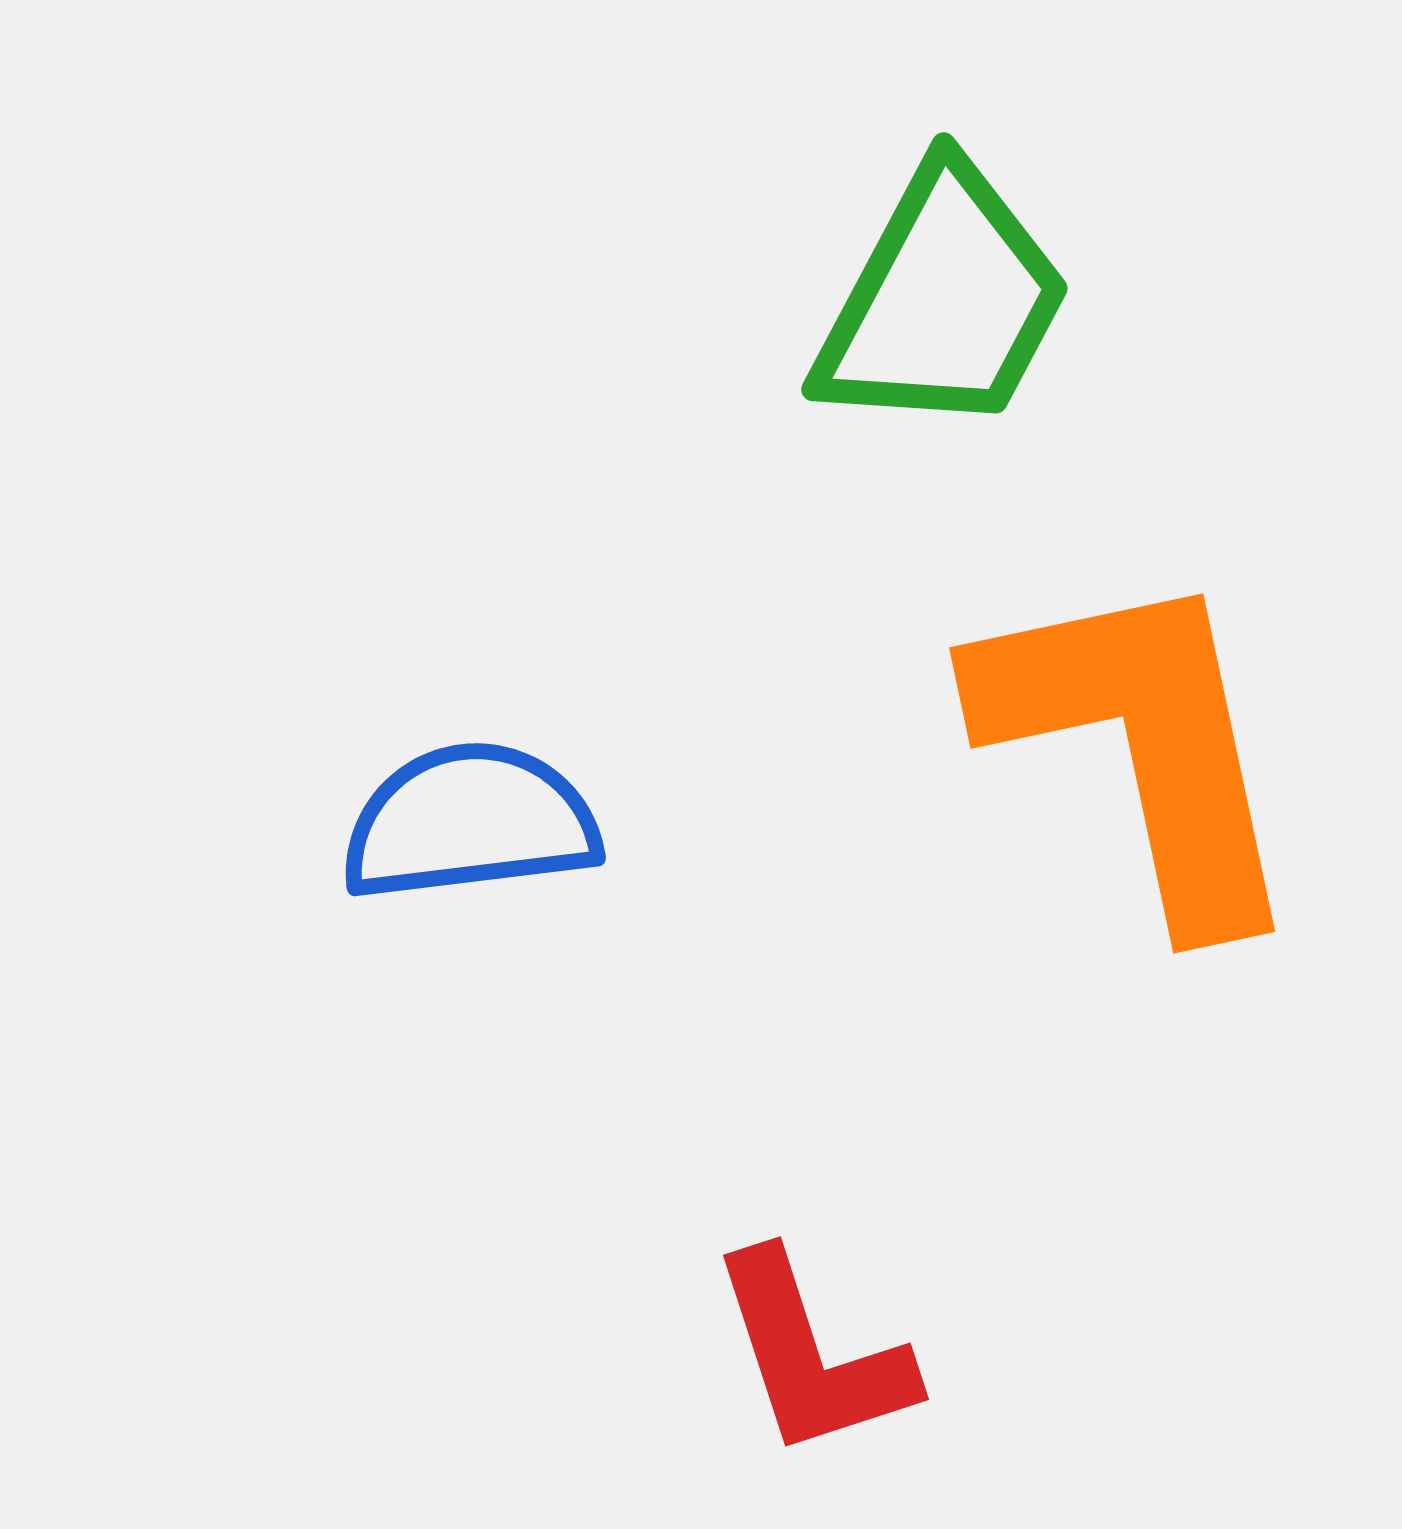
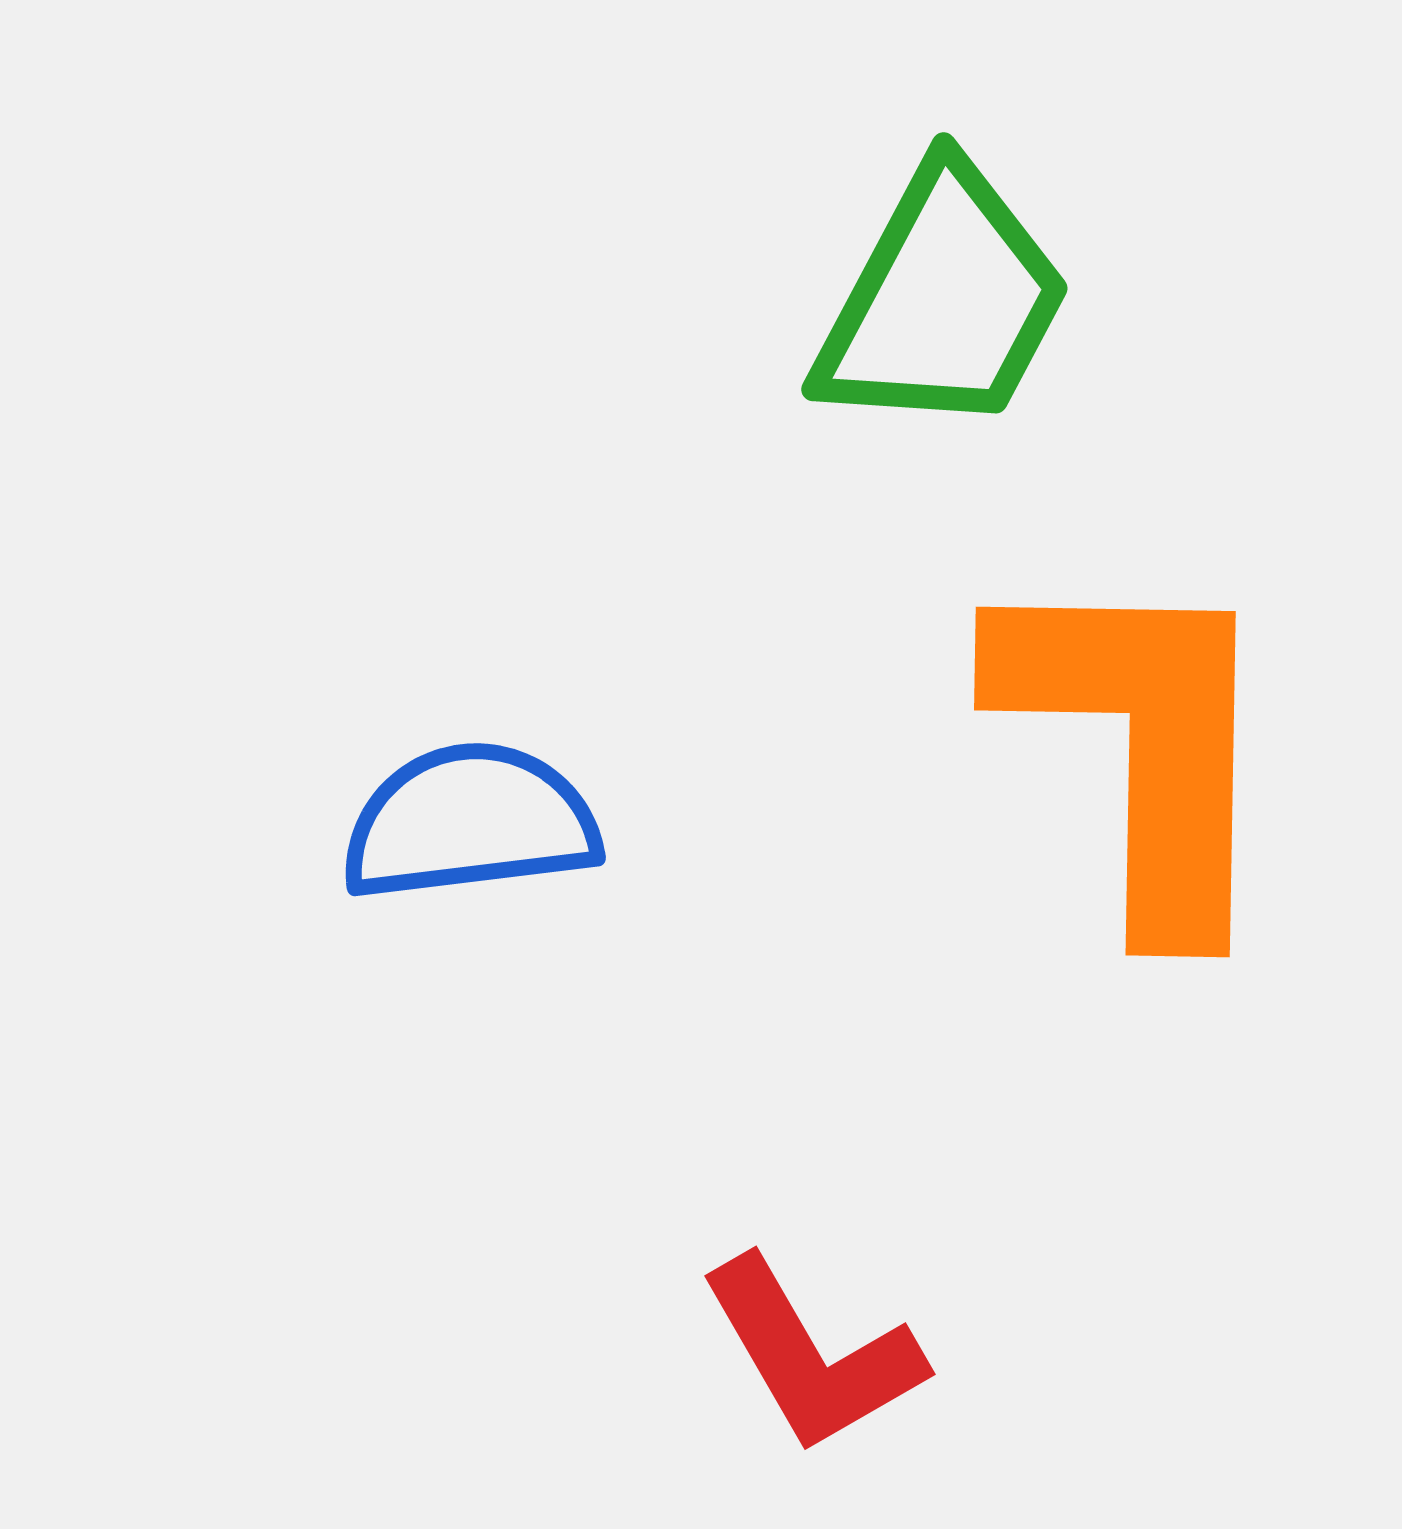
orange L-shape: rotated 13 degrees clockwise
red L-shape: rotated 12 degrees counterclockwise
